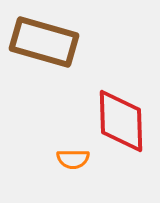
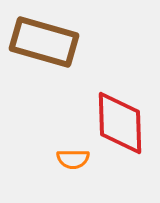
red diamond: moved 1 px left, 2 px down
